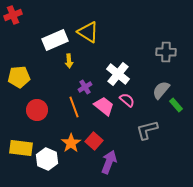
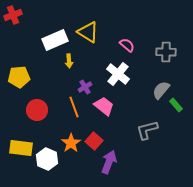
pink semicircle: moved 55 px up
